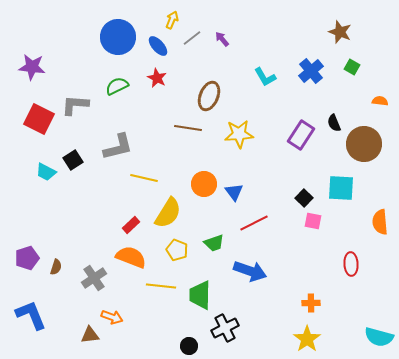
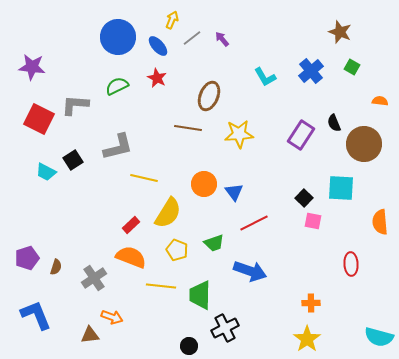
blue L-shape at (31, 315): moved 5 px right
